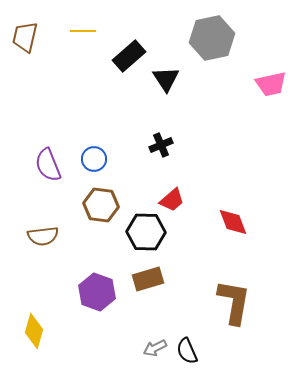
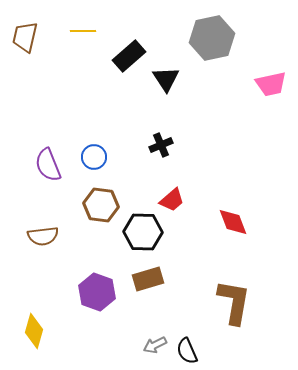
blue circle: moved 2 px up
black hexagon: moved 3 px left
gray arrow: moved 3 px up
